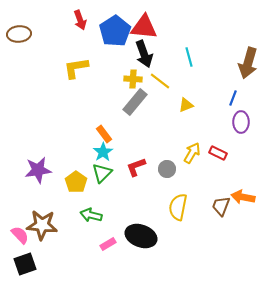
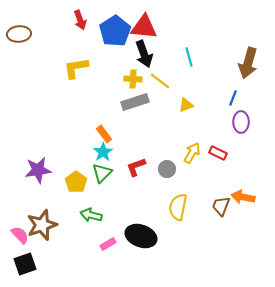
gray rectangle: rotated 32 degrees clockwise
brown star: rotated 24 degrees counterclockwise
